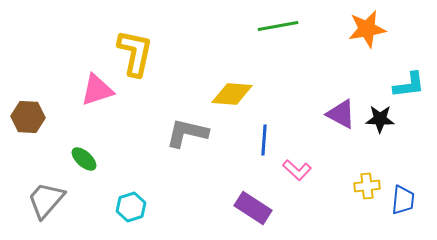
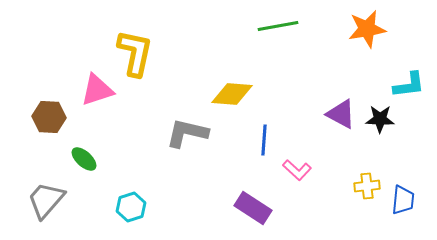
brown hexagon: moved 21 px right
